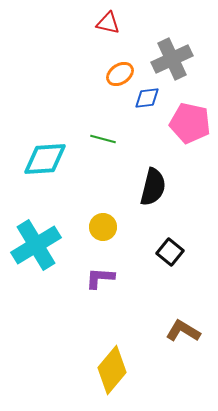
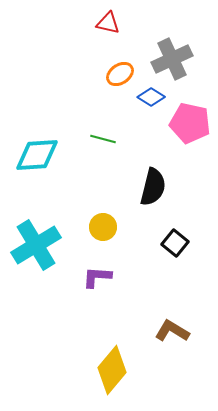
blue diamond: moved 4 px right, 1 px up; rotated 40 degrees clockwise
cyan diamond: moved 8 px left, 4 px up
black square: moved 5 px right, 9 px up
purple L-shape: moved 3 px left, 1 px up
brown L-shape: moved 11 px left
